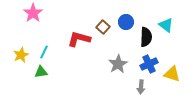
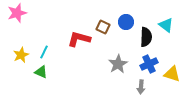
pink star: moved 16 px left; rotated 18 degrees clockwise
brown square: rotated 16 degrees counterclockwise
green triangle: rotated 32 degrees clockwise
